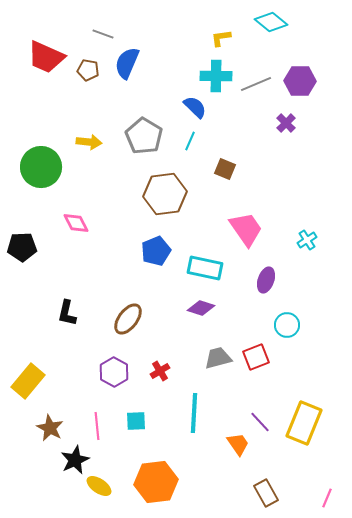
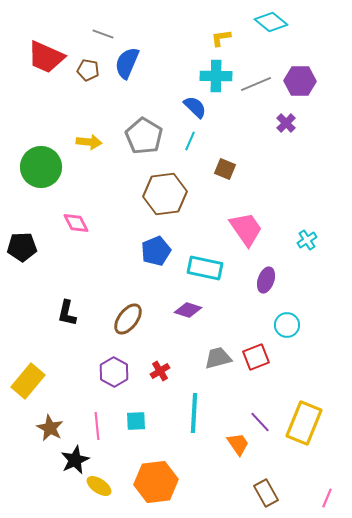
purple diamond at (201, 308): moved 13 px left, 2 px down
